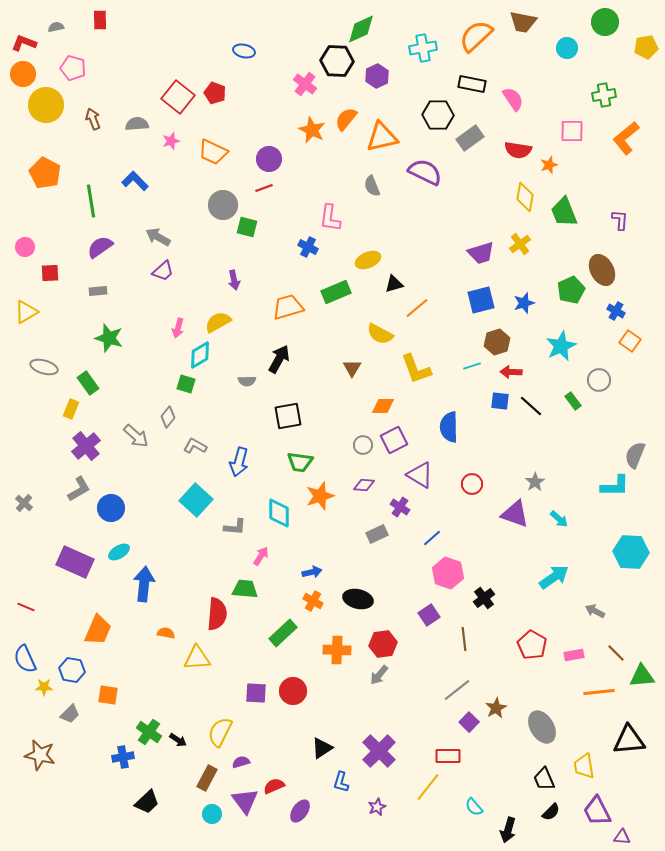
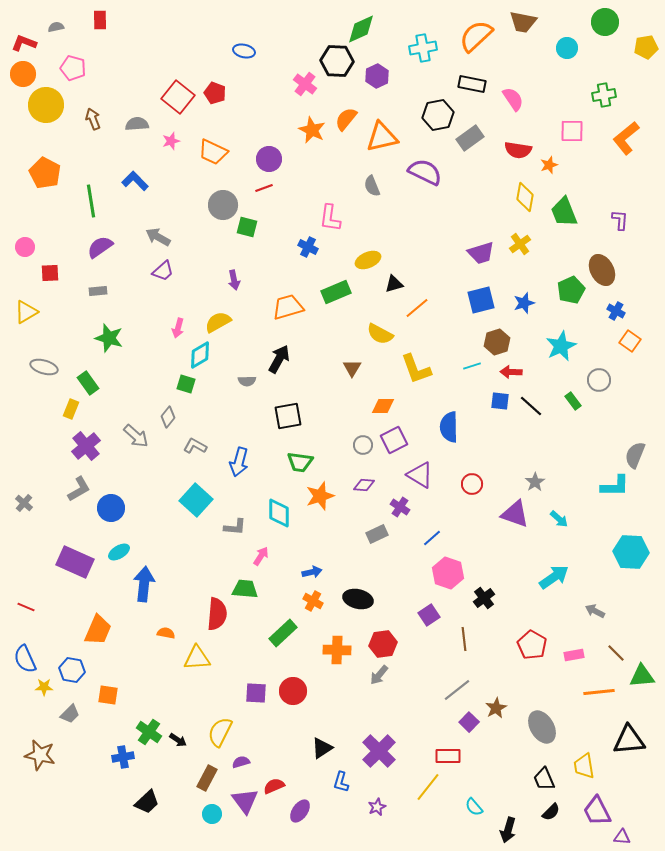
black hexagon at (438, 115): rotated 12 degrees counterclockwise
